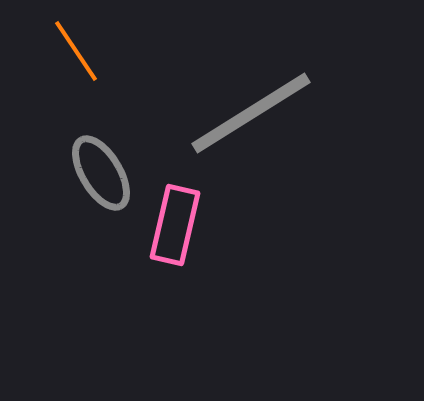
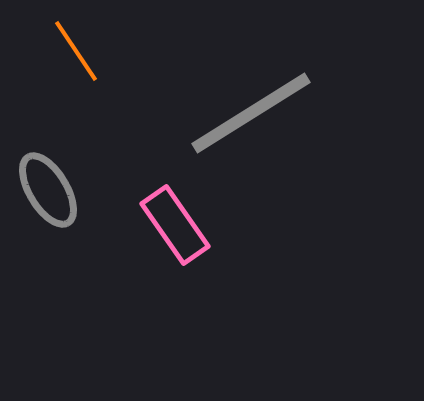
gray ellipse: moved 53 px left, 17 px down
pink rectangle: rotated 48 degrees counterclockwise
